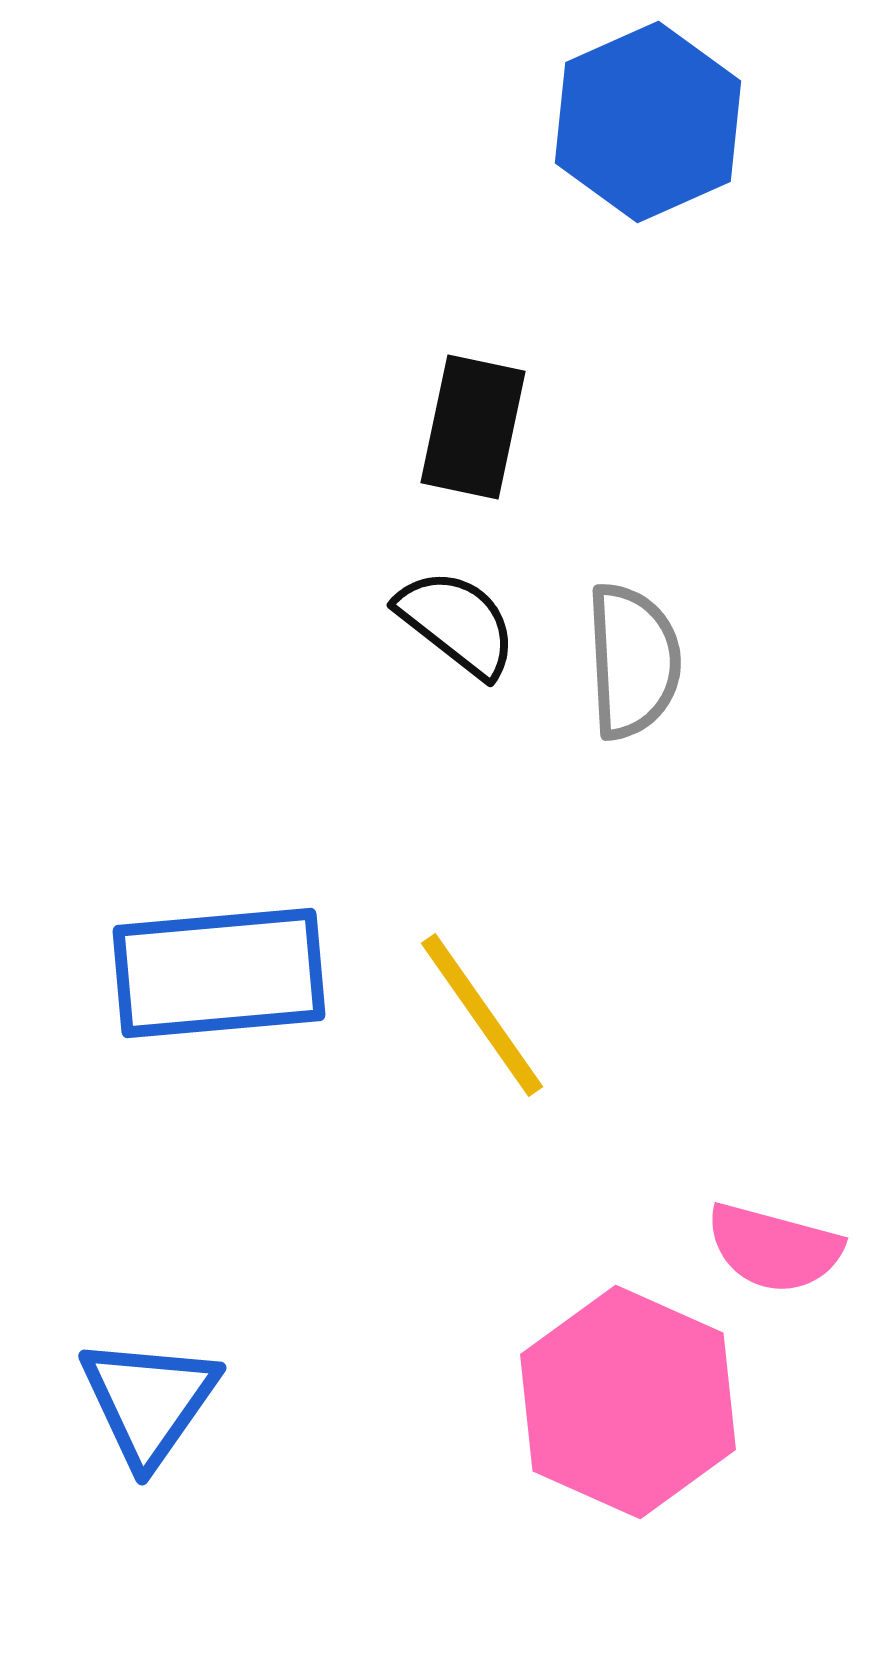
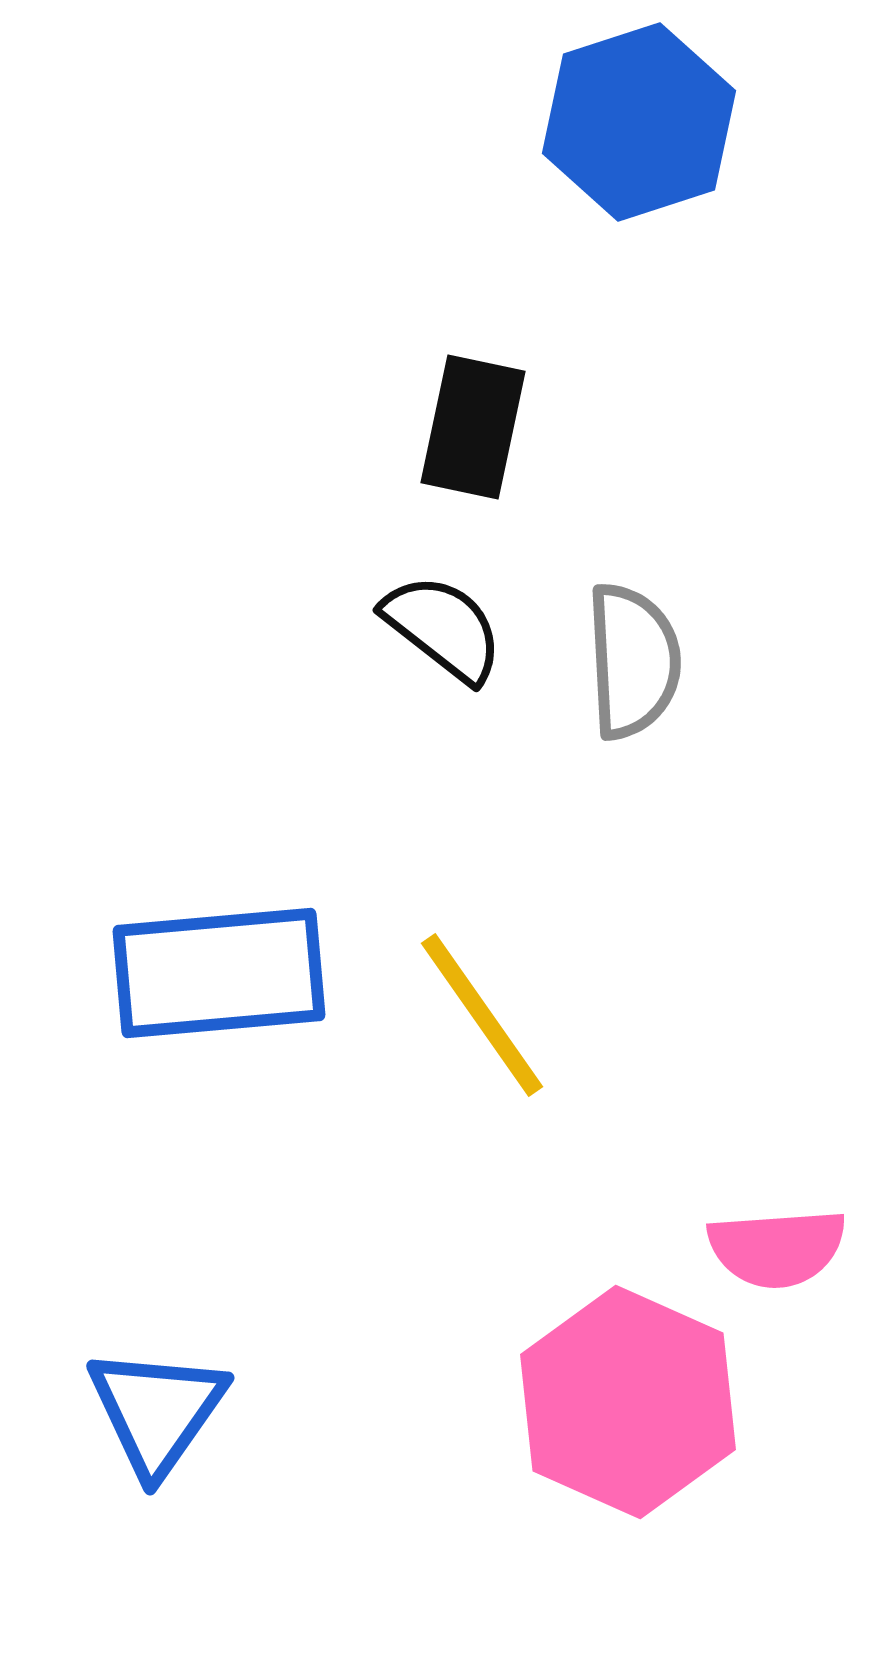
blue hexagon: moved 9 px left; rotated 6 degrees clockwise
black semicircle: moved 14 px left, 5 px down
pink semicircle: moved 3 px right; rotated 19 degrees counterclockwise
blue triangle: moved 8 px right, 10 px down
